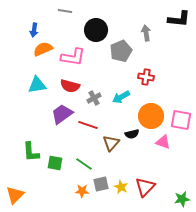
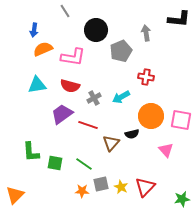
gray line: rotated 48 degrees clockwise
pink triangle: moved 3 px right, 8 px down; rotated 28 degrees clockwise
